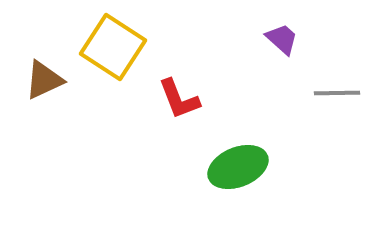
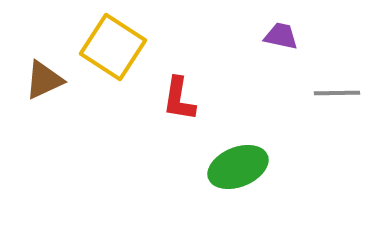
purple trapezoid: moved 1 px left, 3 px up; rotated 30 degrees counterclockwise
red L-shape: rotated 30 degrees clockwise
